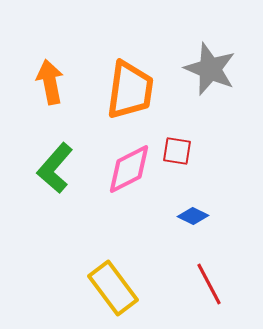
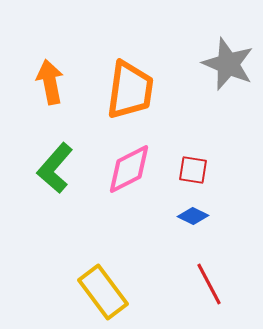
gray star: moved 18 px right, 5 px up
red square: moved 16 px right, 19 px down
yellow rectangle: moved 10 px left, 4 px down
